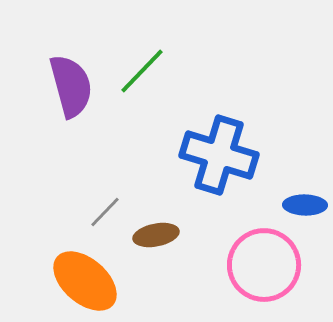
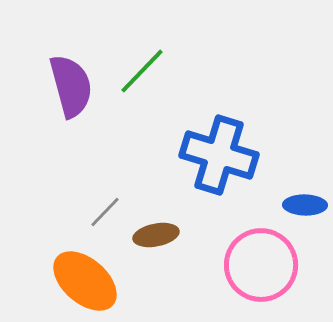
pink circle: moved 3 px left
